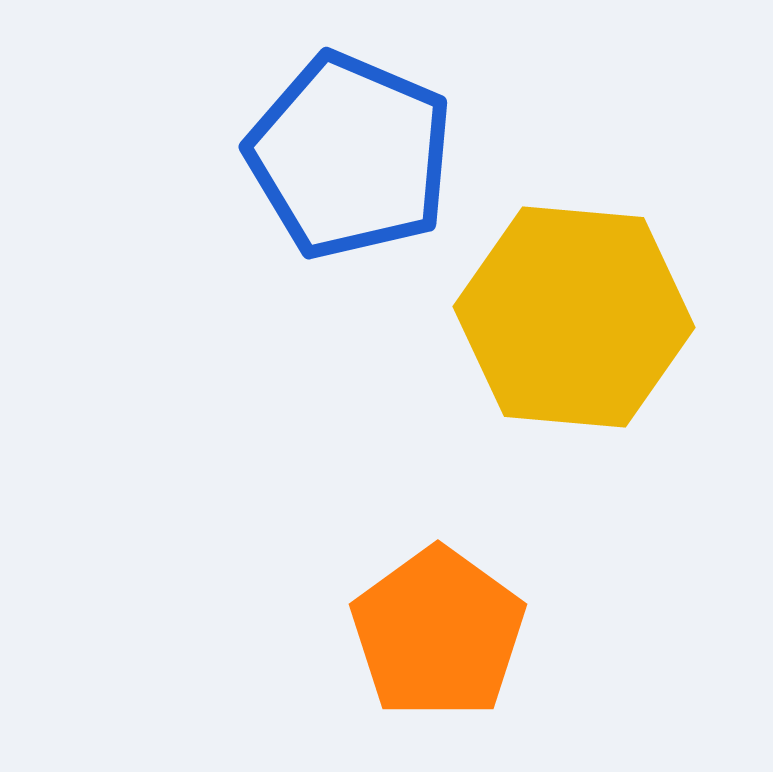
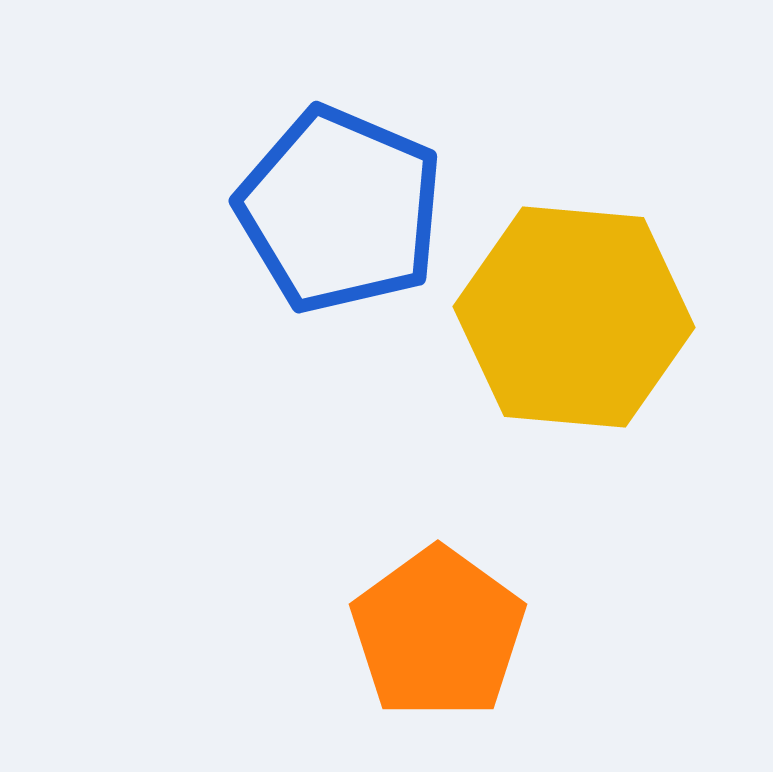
blue pentagon: moved 10 px left, 54 px down
